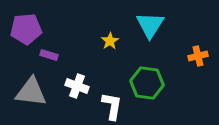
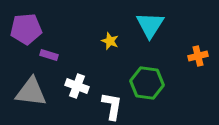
yellow star: rotated 18 degrees counterclockwise
